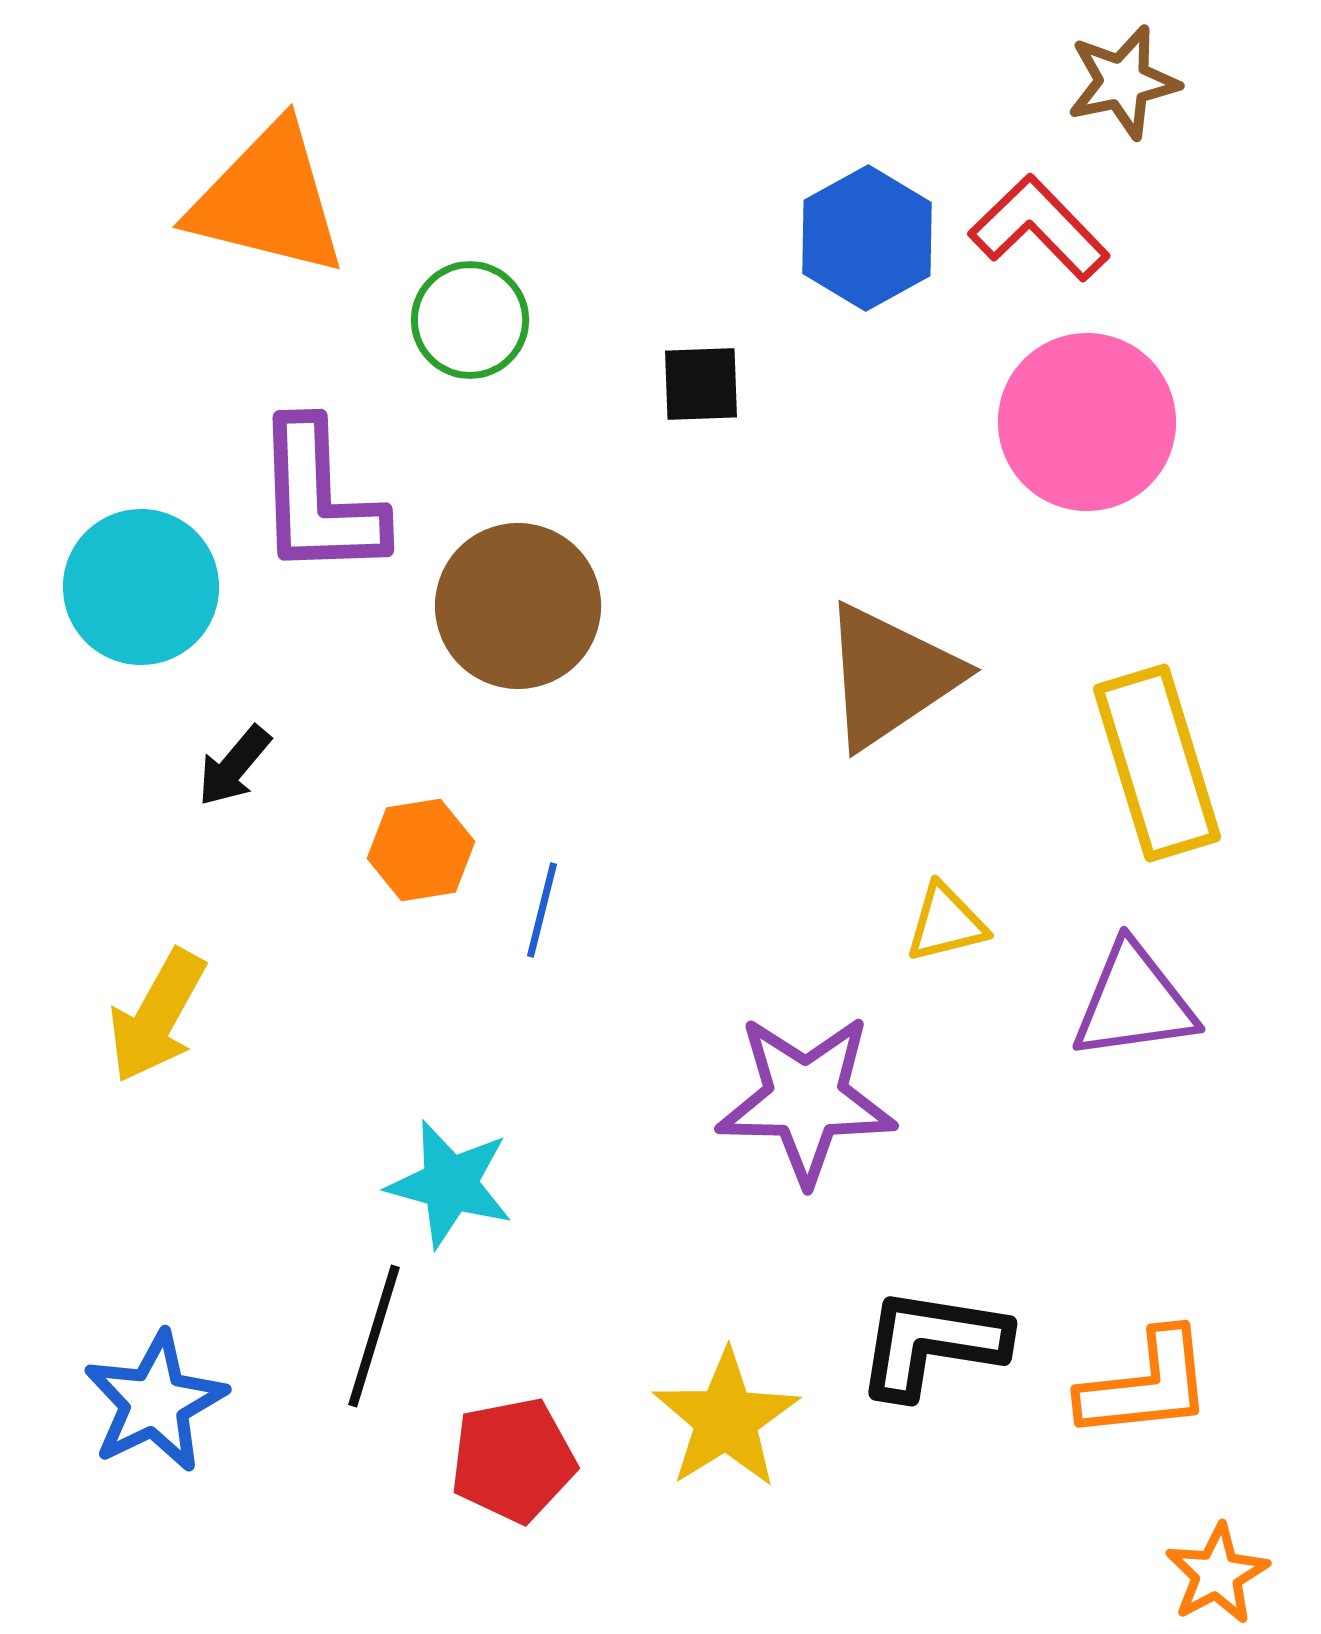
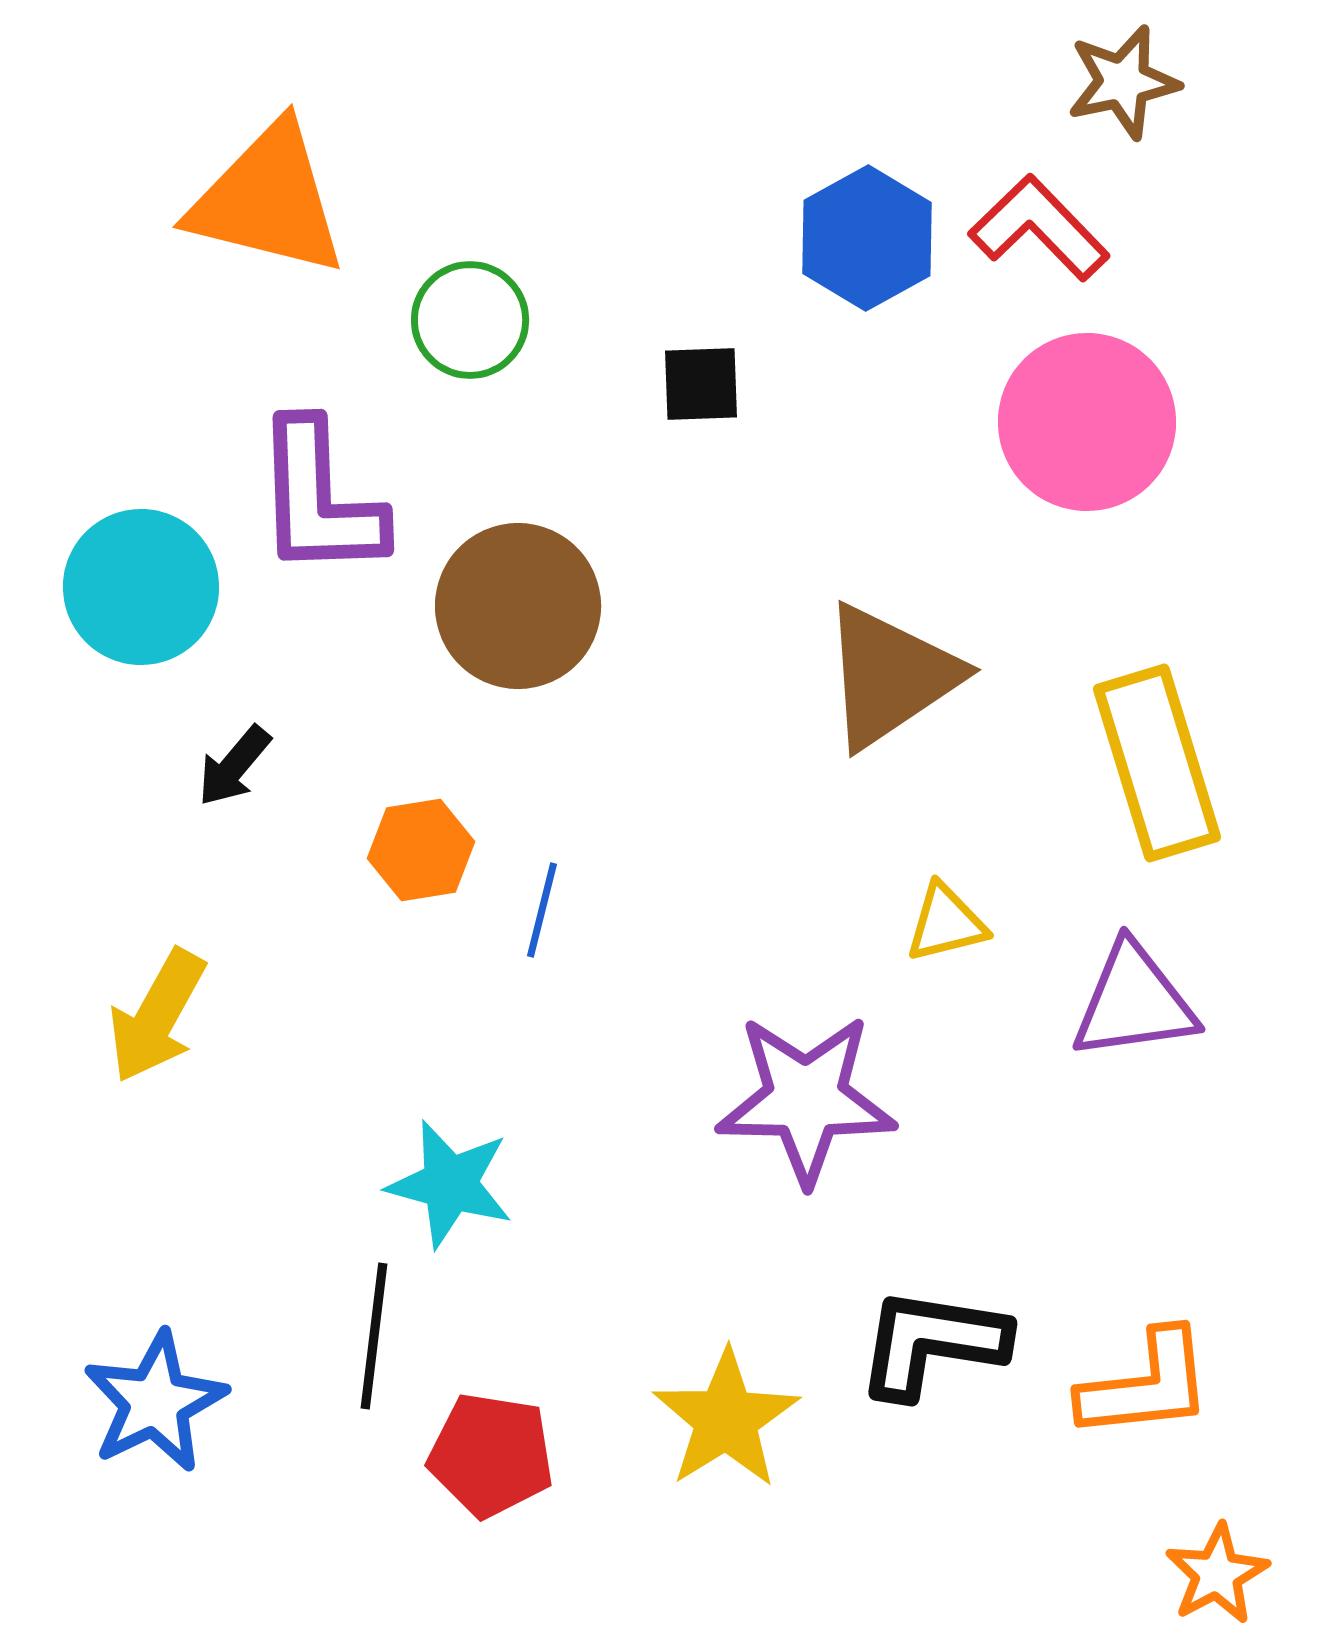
black line: rotated 10 degrees counterclockwise
red pentagon: moved 22 px left, 5 px up; rotated 20 degrees clockwise
